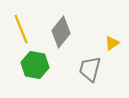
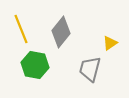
yellow triangle: moved 2 px left
